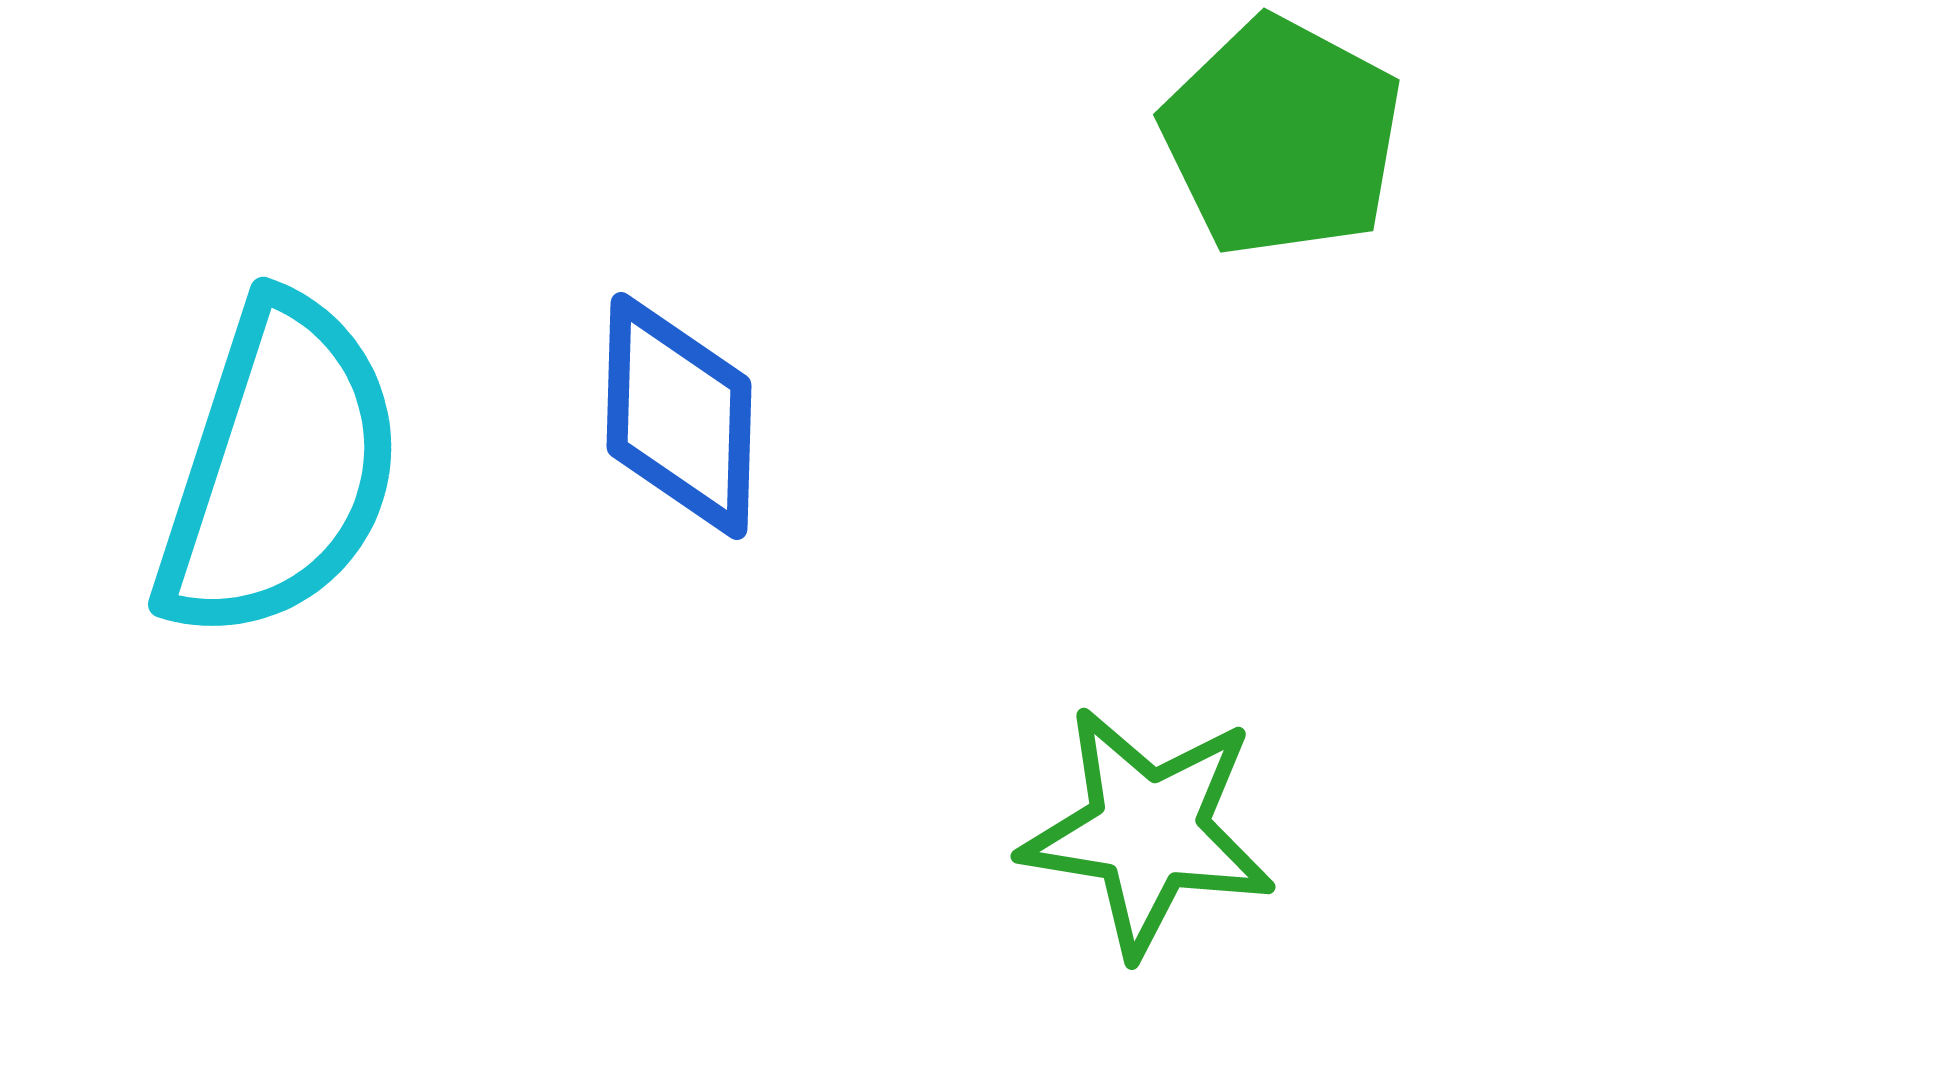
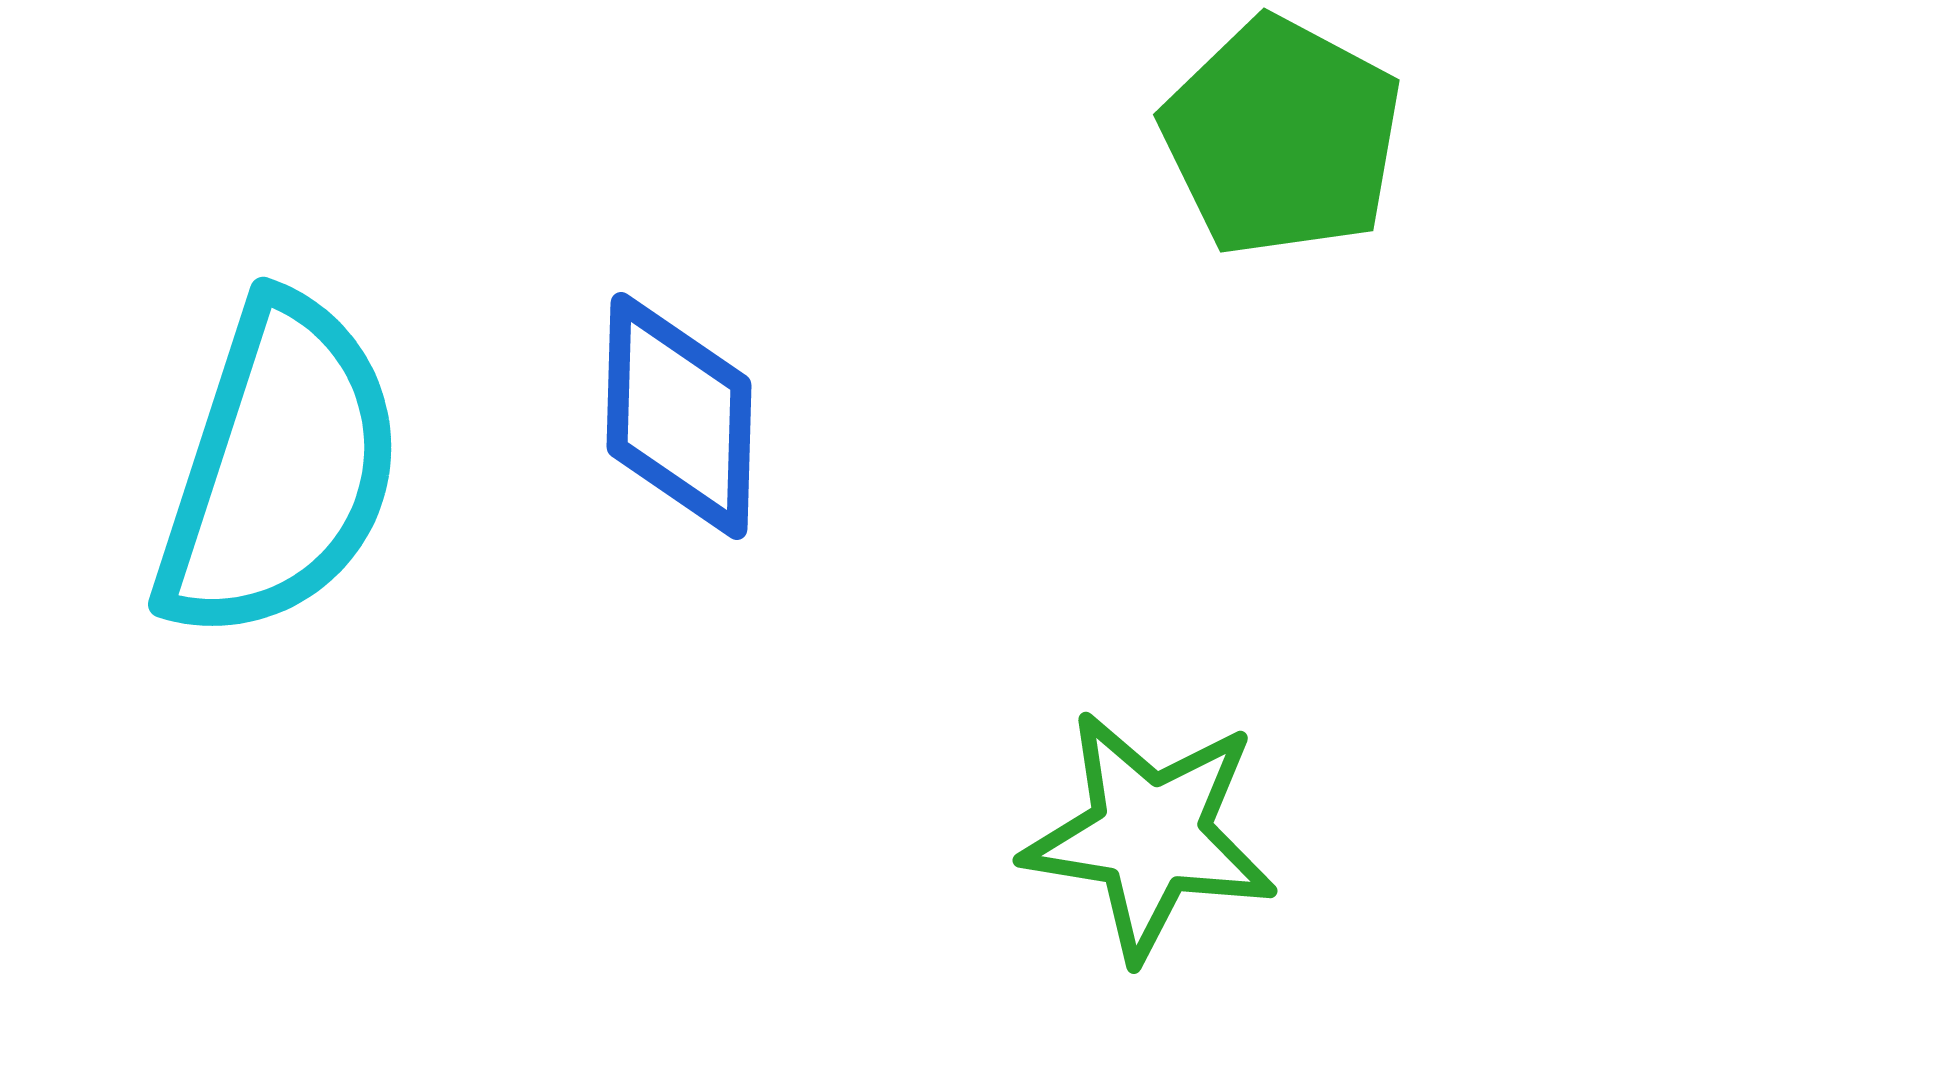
green star: moved 2 px right, 4 px down
